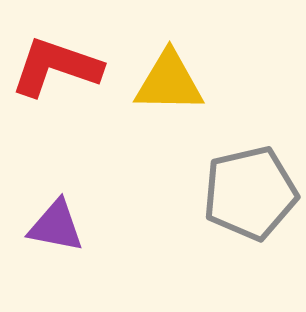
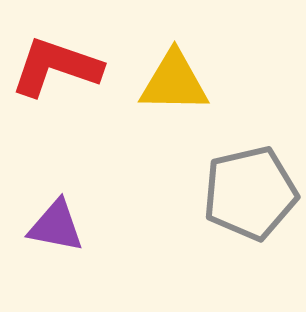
yellow triangle: moved 5 px right
